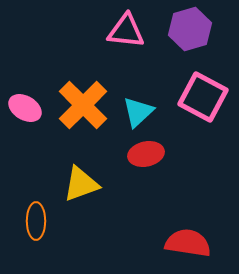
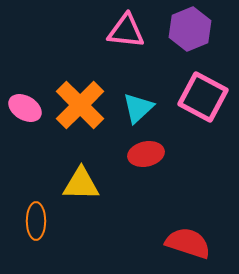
purple hexagon: rotated 6 degrees counterclockwise
orange cross: moved 3 px left
cyan triangle: moved 4 px up
yellow triangle: rotated 21 degrees clockwise
red semicircle: rotated 9 degrees clockwise
